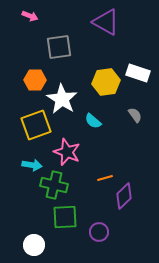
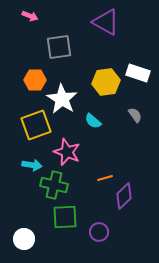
white circle: moved 10 px left, 6 px up
